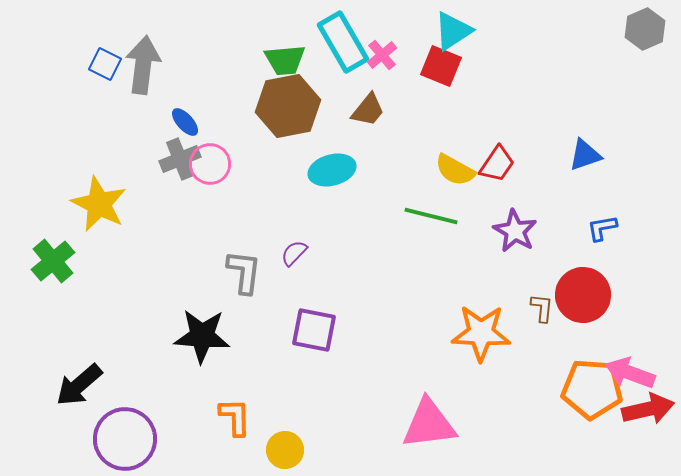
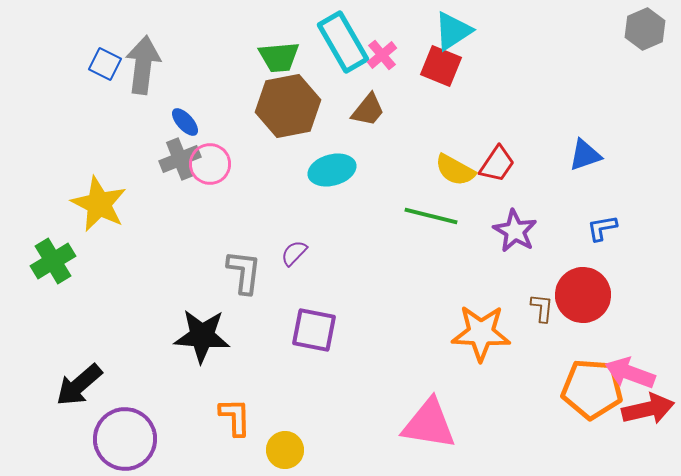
green trapezoid: moved 6 px left, 3 px up
green cross: rotated 9 degrees clockwise
pink triangle: rotated 16 degrees clockwise
